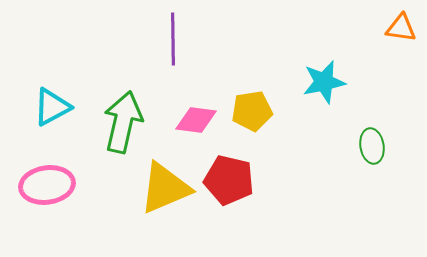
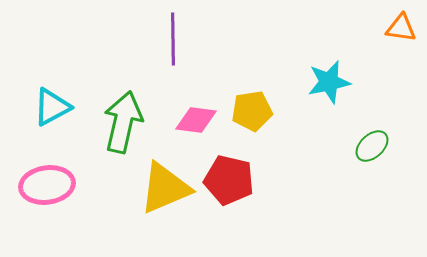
cyan star: moved 5 px right
green ellipse: rotated 56 degrees clockwise
